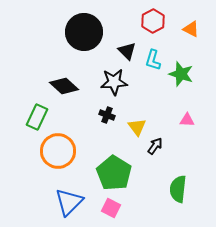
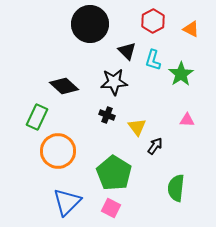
black circle: moved 6 px right, 8 px up
green star: rotated 20 degrees clockwise
green semicircle: moved 2 px left, 1 px up
blue triangle: moved 2 px left
